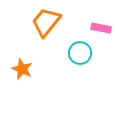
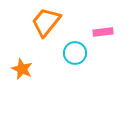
pink rectangle: moved 2 px right, 4 px down; rotated 18 degrees counterclockwise
cyan circle: moved 5 px left
